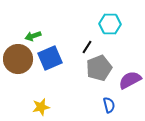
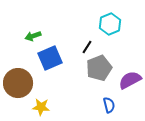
cyan hexagon: rotated 25 degrees counterclockwise
brown circle: moved 24 px down
yellow star: rotated 18 degrees clockwise
